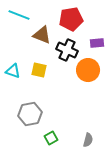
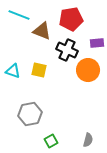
brown triangle: moved 4 px up
green square: moved 3 px down
